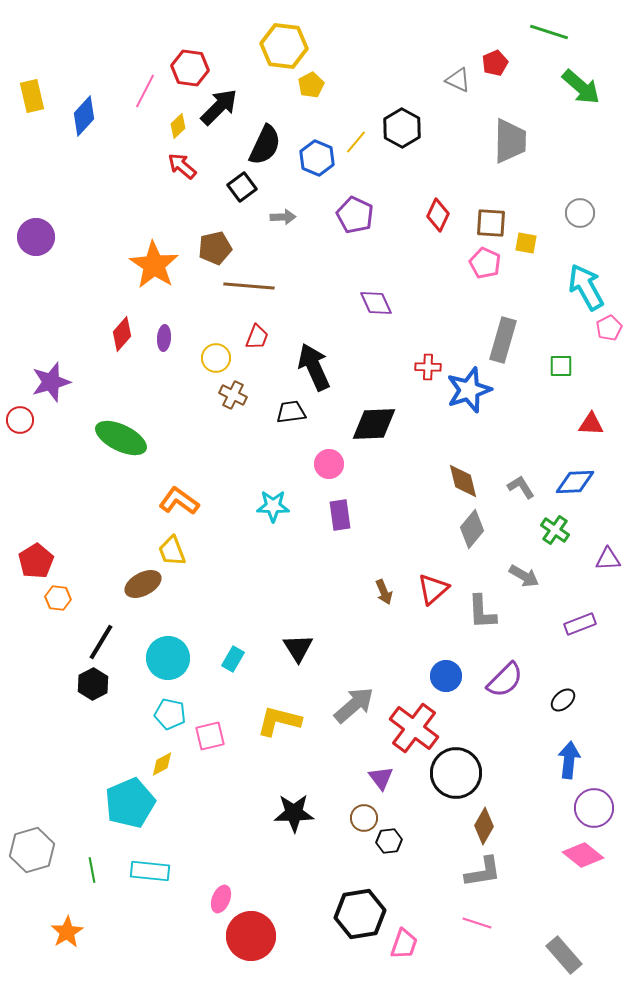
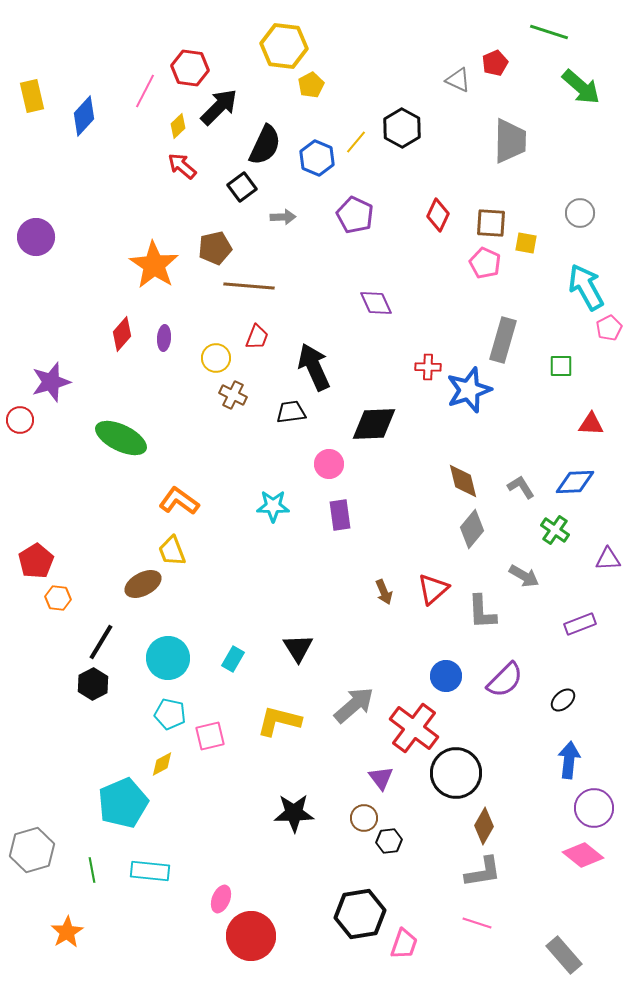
cyan pentagon at (130, 803): moved 7 px left
